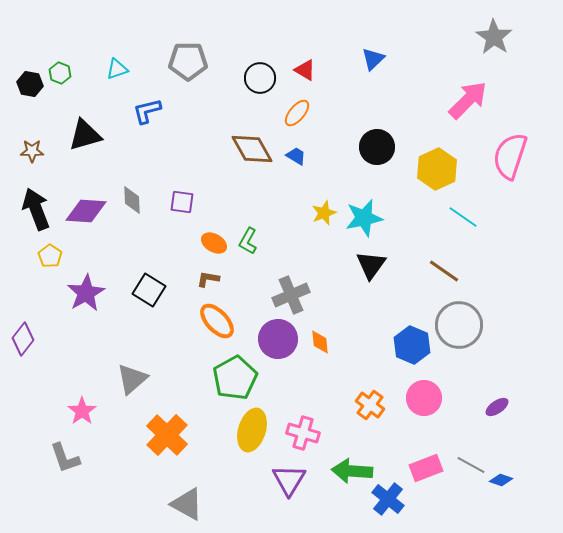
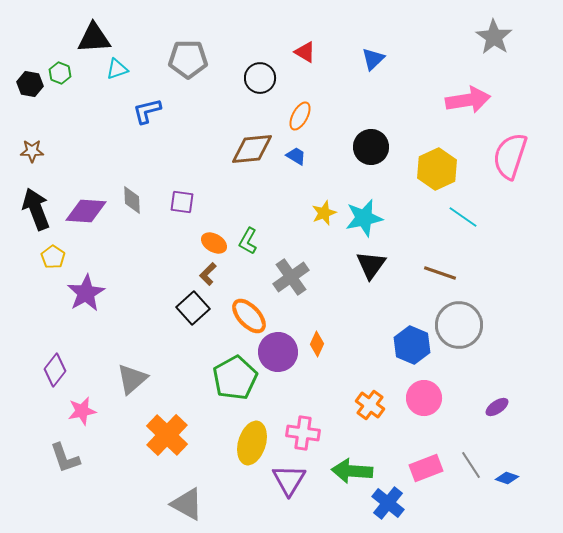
gray pentagon at (188, 61): moved 2 px up
red triangle at (305, 70): moved 18 px up
pink arrow at (468, 100): rotated 36 degrees clockwise
orange ellipse at (297, 113): moved 3 px right, 3 px down; rotated 12 degrees counterclockwise
black triangle at (85, 135): moved 9 px right, 97 px up; rotated 12 degrees clockwise
black circle at (377, 147): moved 6 px left
brown diamond at (252, 149): rotated 66 degrees counterclockwise
yellow pentagon at (50, 256): moved 3 px right, 1 px down
brown line at (444, 271): moved 4 px left, 2 px down; rotated 16 degrees counterclockwise
brown L-shape at (208, 279): moved 5 px up; rotated 55 degrees counterclockwise
black square at (149, 290): moved 44 px right, 18 px down; rotated 16 degrees clockwise
gray cross at (291, 295): moved 18 px up; rotated 12 degrees counterclockwise
orange ellipse at (217, 321): moved 32 px right, 5 px up
purple diamond at (23, 339): moved 32 px right, 31 px down
purple circle at (278, 339): moved 13 px down
orange diamond at (320, 342): moved 3 px left, 2 px down; rotated 30 degrees clockwise
pink star at (82, 411): rotated 24 degrees clockwise
yellow ellipse at (252, 430): moved 13 px down
pink cross at (303, 433): rotated 8 degrees counterclockwise
gray line at (471, 465): rotated 28 degrees clockwise
blue diamond at (501, 480): moved 6 px right, 2 px up
blue cross at (388, 499): moved 4 px down
